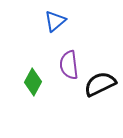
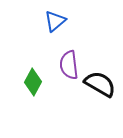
black semicircle: rotated 56 degrees clockwise
